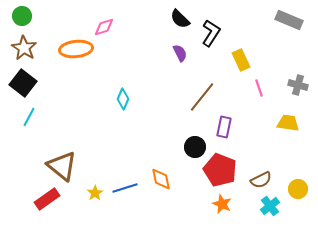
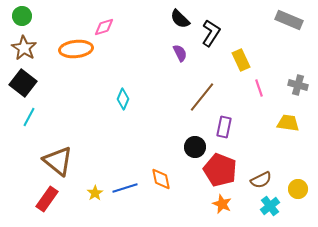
brown triangle: moved 4 px left, 5 px up
red rectangle: rotated 20 degrees counterclockwise
